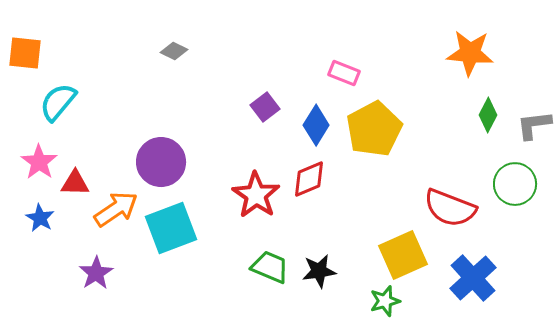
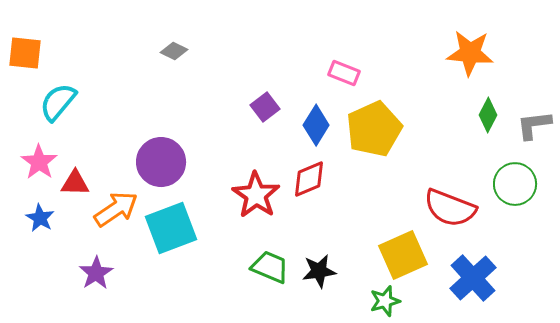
yellow pentagon: rotated 4 degrees clockwise
